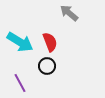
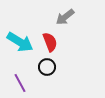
gray arrow: moved 4 px left, 4 px down; rotated 78 degrees counterclockwise
black circle: moved 1 px down
